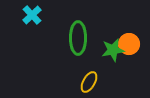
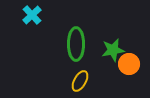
green ellipse: moved 2 px left, 6 px down
orange circle: moved 20 px down
yellow ellipse: moved 9 px left, 1 px up
